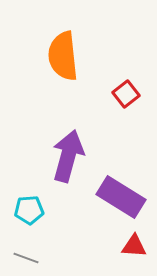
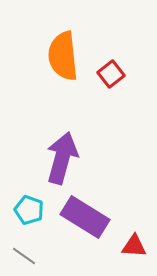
red square: moved 15 px left, 20 px up
purple arrow: moved 6 px left, 2 px down
purple rectangle: moved 36 px left, 20 px down
cyan pentagon: rotated 24 degrees clockwise
gray line: moved 2 px left, 2 px up; rotated 15 degrees clockwise
